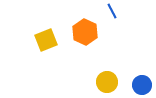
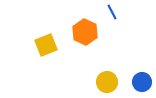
blue line: moved 1 px down
yellow square: moved 5 px down
blue circle: moved 3 px up
